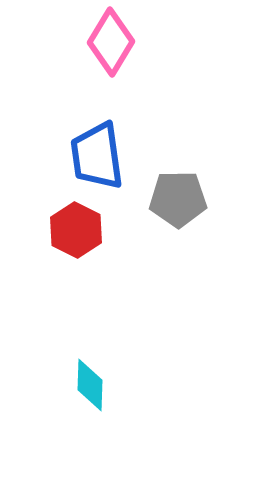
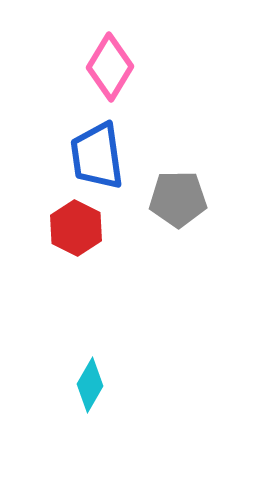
pink diamond: moved 1 px left, 25 px down
red hexagon: moved 2 px up
cyan diamond: rotated 28 degrees clockwise
